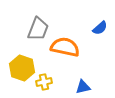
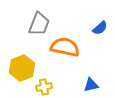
gray trapezoid: moved 1 px right, 5 px up
yellow hexagon: rotated 20 degrees clockwise
yellow cross: moved 5 px down
blue triangle: moved 8 px right, 2 px up
